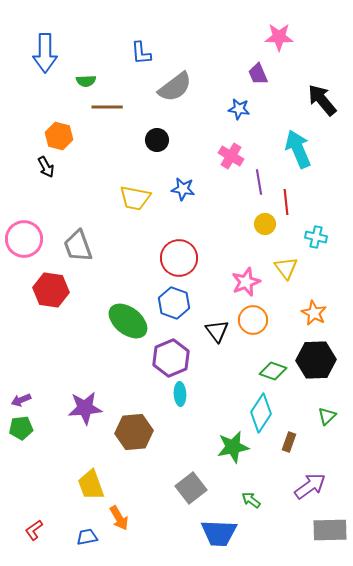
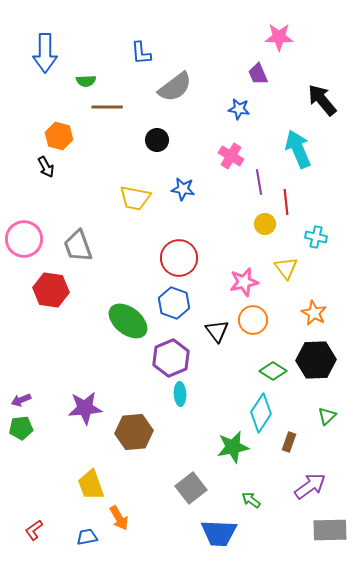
pink star at (246, 282): moved 2 px left; rotated 8 degrees clockwise
green diamond at (273, 371): rotated 12 degrees clockwise
